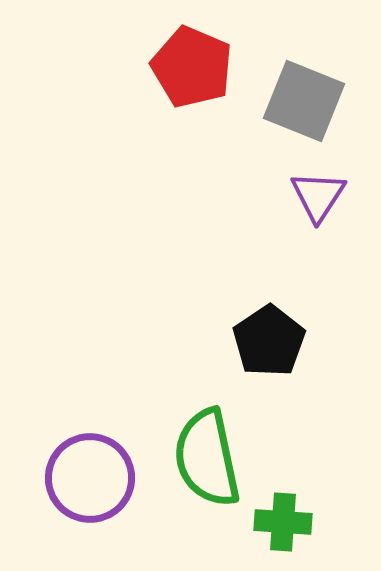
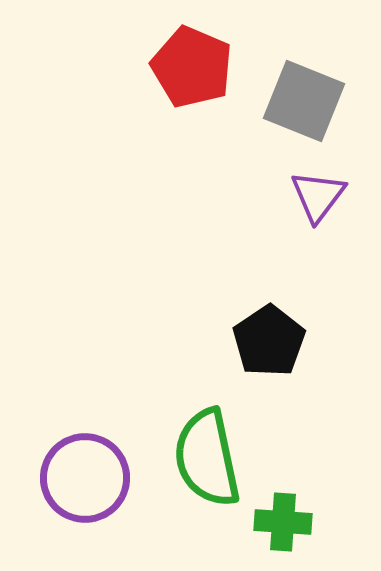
purple triangle: rotated 4 degrees clockwise
purple circle: moved 5 px left
